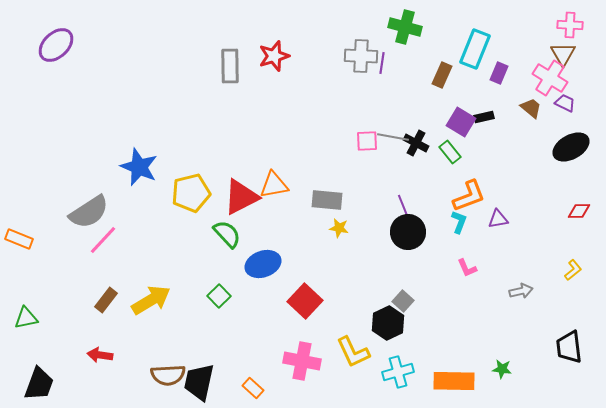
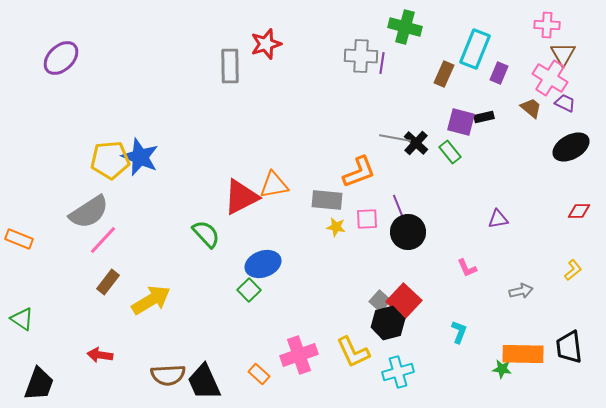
pink cross at (570, 25): moved 23 px left
purple ellipse at (56, 45): moved 5 px right, 13 px down
red star at (274, 56): moved 8 px left, 12 px up
brown rectangle at (442, 75): moved 2 px right, 1 px up
purple square at (461, 122): rotated 16 degrees counterclockwise
gray line at (393, 137): moved 2 px right, 1 px down
pink square at (367, 141): moved 78 px down
black cross at (416, 143): rotated 15 degrees clockwise
blue star at (139, 167): moved 1 px right, 10 px up
yellow pentagon at (191, 193): moved 81 px left, 33 px up; rotated 9 degrees clockwise
orange L-shape at (469, 196): moved 110 px left, 24 px up
purple line at (404, 208): moved 5 px left
cyan L-shape at (459, 222): moved 110 px down
yellow star at (339, 228): moved 3 px left, 1 px up
green semicircle at (227, 234): moved 21 px left
green square at (219, 296): moved 30 px right, 6 px up
brown rectangle at (106, 300): moved 2 px right, 18 px up
red square at (305, 301): moved 99 px right
gray square at (403, 301): moved 23 px left
green triangle at (26, 318): moved 4 px left, 1 px down; rotated 45 degrees clockwise
black hexagon at (388, 323): rotated 12 degrees clockwise
pink cross at (302, 361): moved 3 px left, 6 px up; rotated 30 degrees counterclockwise
orange rectangle at (454, 381): moved 69 px right, 27 px up
black trapezoid at (199, 382): moved 5 px right; rotated 36 degrees counterclockwise
orange rectangle at (253, 388): moved 6 px right, 14 px up
